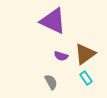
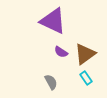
purple semicircle: moved 4 px up; rotated 16 degrees clockwise
